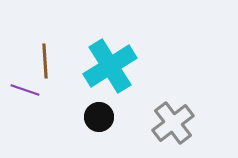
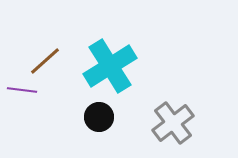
brown line: rotated 52 degrees clockwise
purple line: moved 3 px left; rotated 12 degrees counterclockwise
